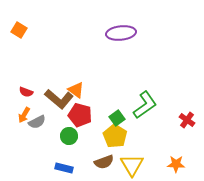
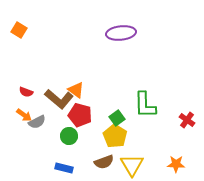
green L-shape: rotated 124 degrees clockwise
orange arrow: rotated 84 degrees counterclockwise
